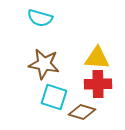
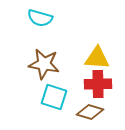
brown diamond: moved 8 px right
